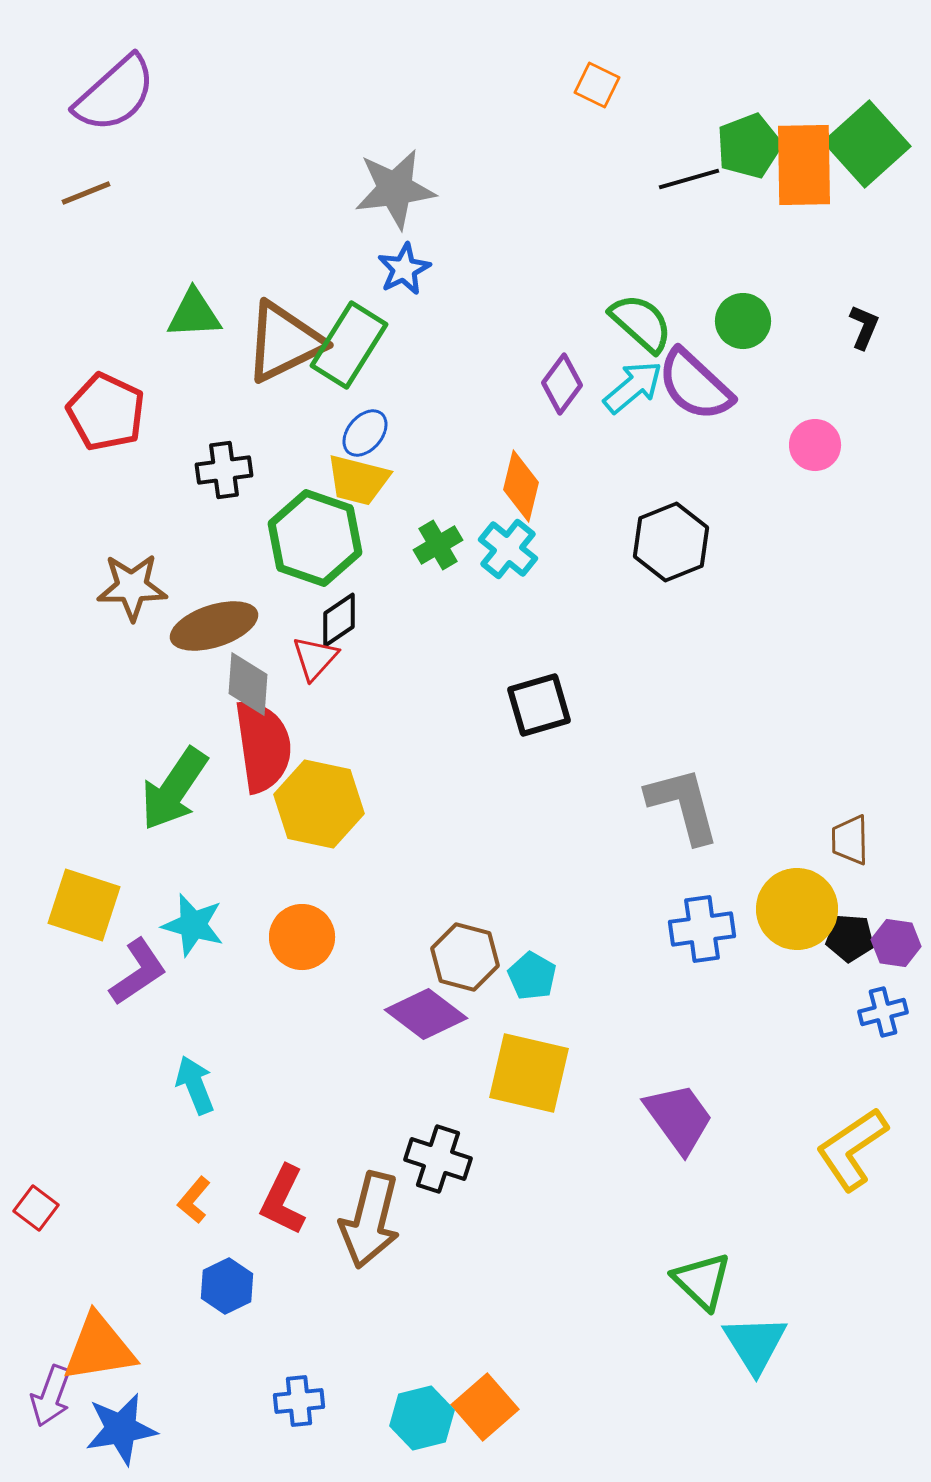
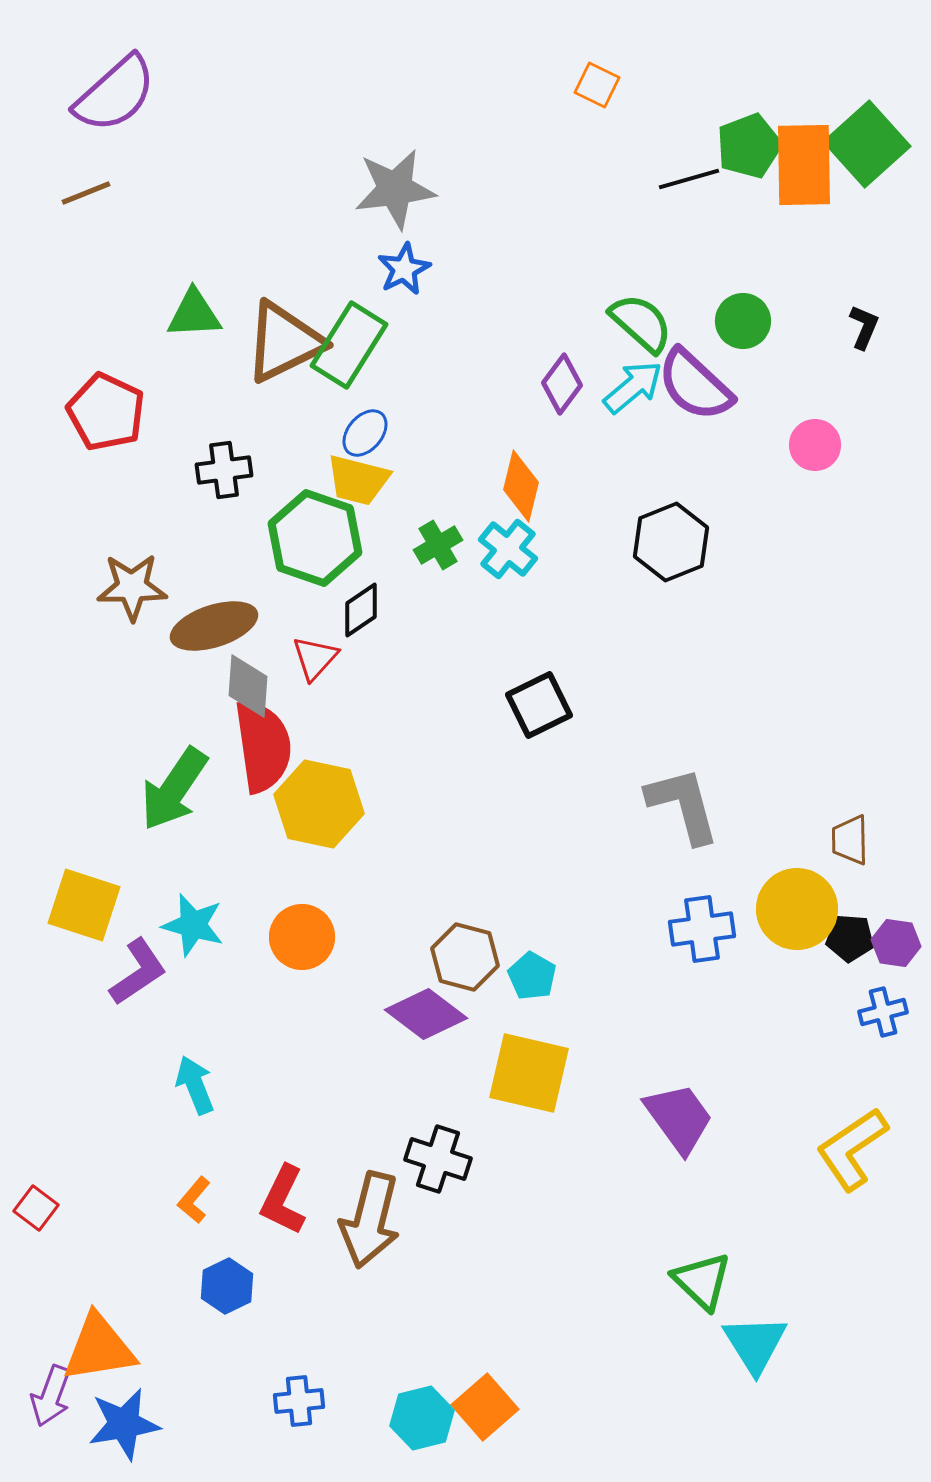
black diamond at (339, 620): moved 22 px right, 10 px up
gray diamond at (248, 684): moved 2 px down
black square at (539, 705): rotated 10 degrees counterclockwise
blue star at (121, 1429): moved 3 px right, 5 px up
